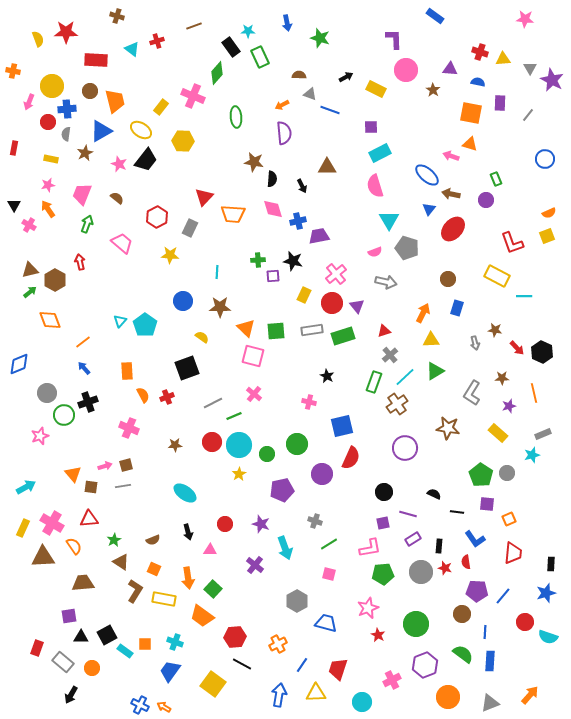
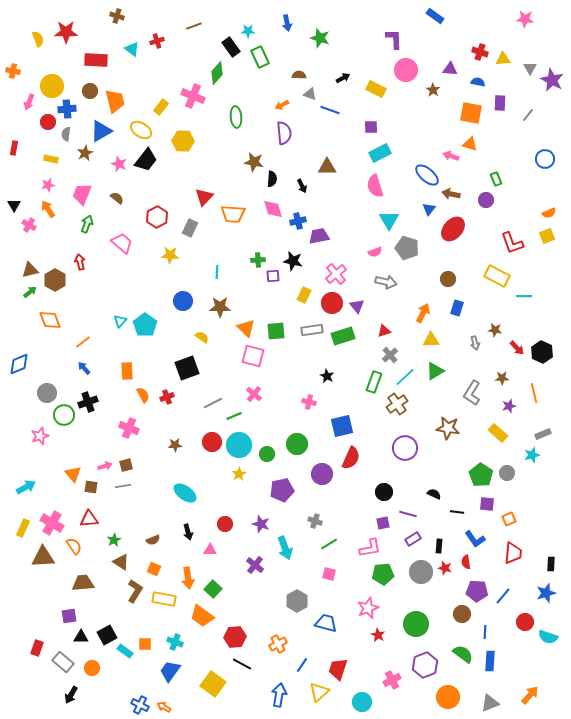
black arrow at (346, 77): moved 3 px left, 1 px down
yellow triangle at (316, 693): moved 3 px right, 1 px up; rotated 40 degrees counterclockwise
